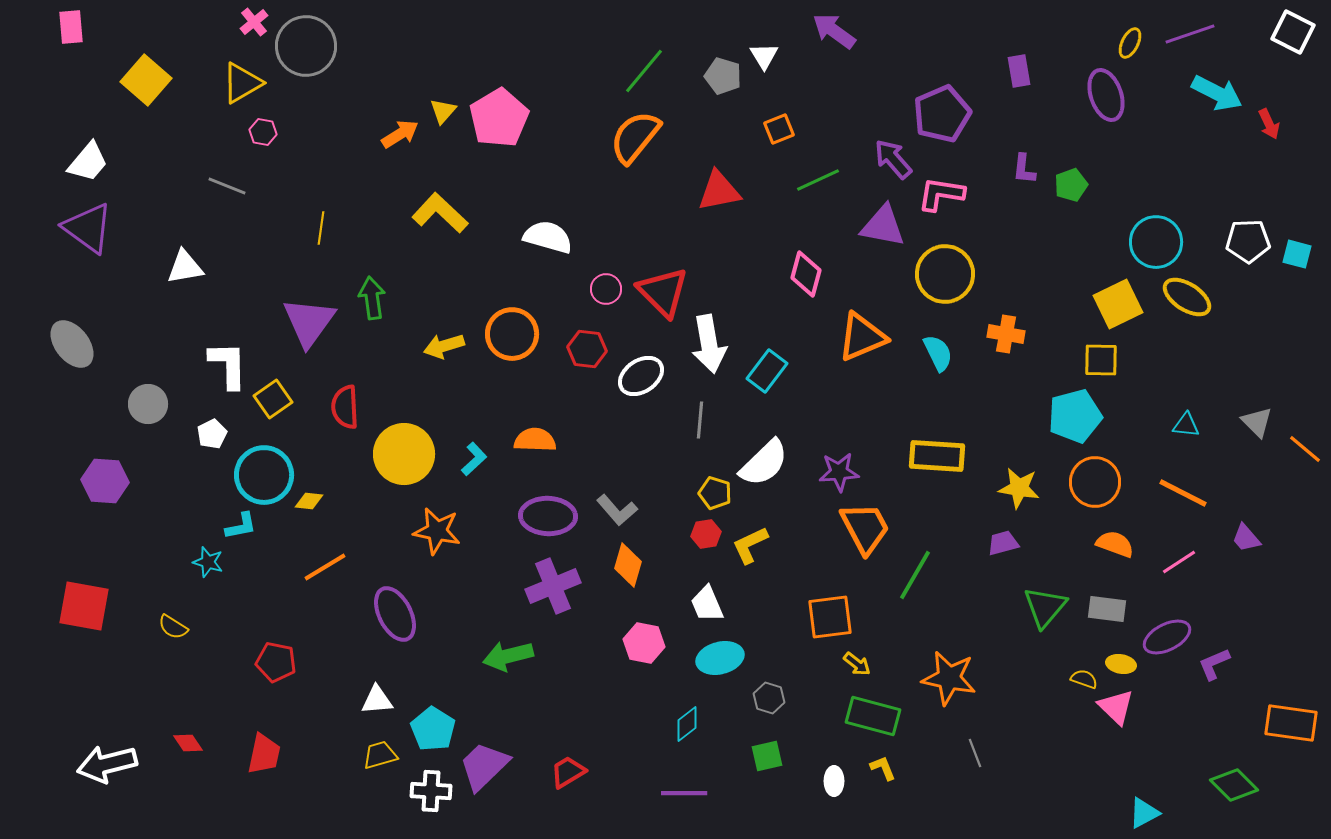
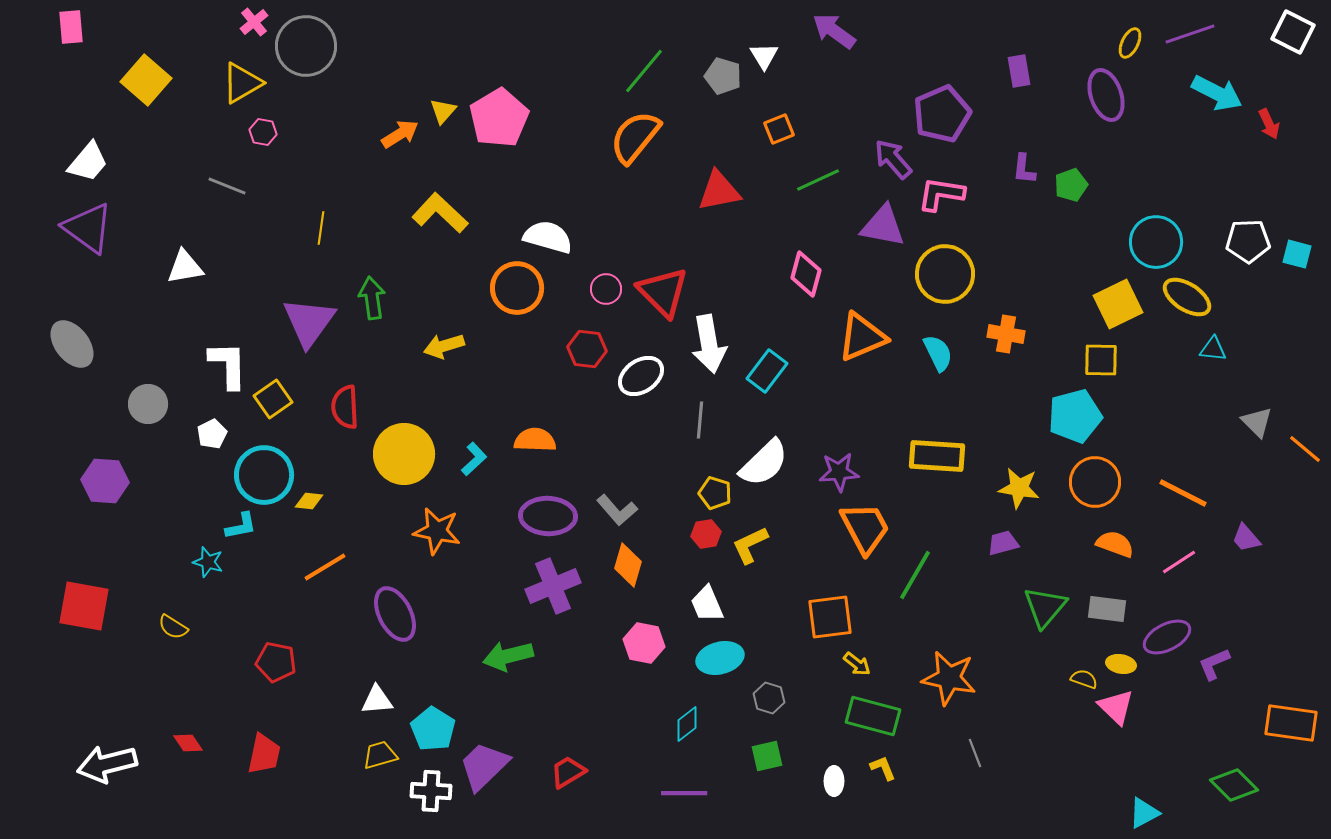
orange circle at (512, 334): moved 5 px right, 46 px up
cyan triangle at (1186, 425): moved 27 px right, 76 px up
